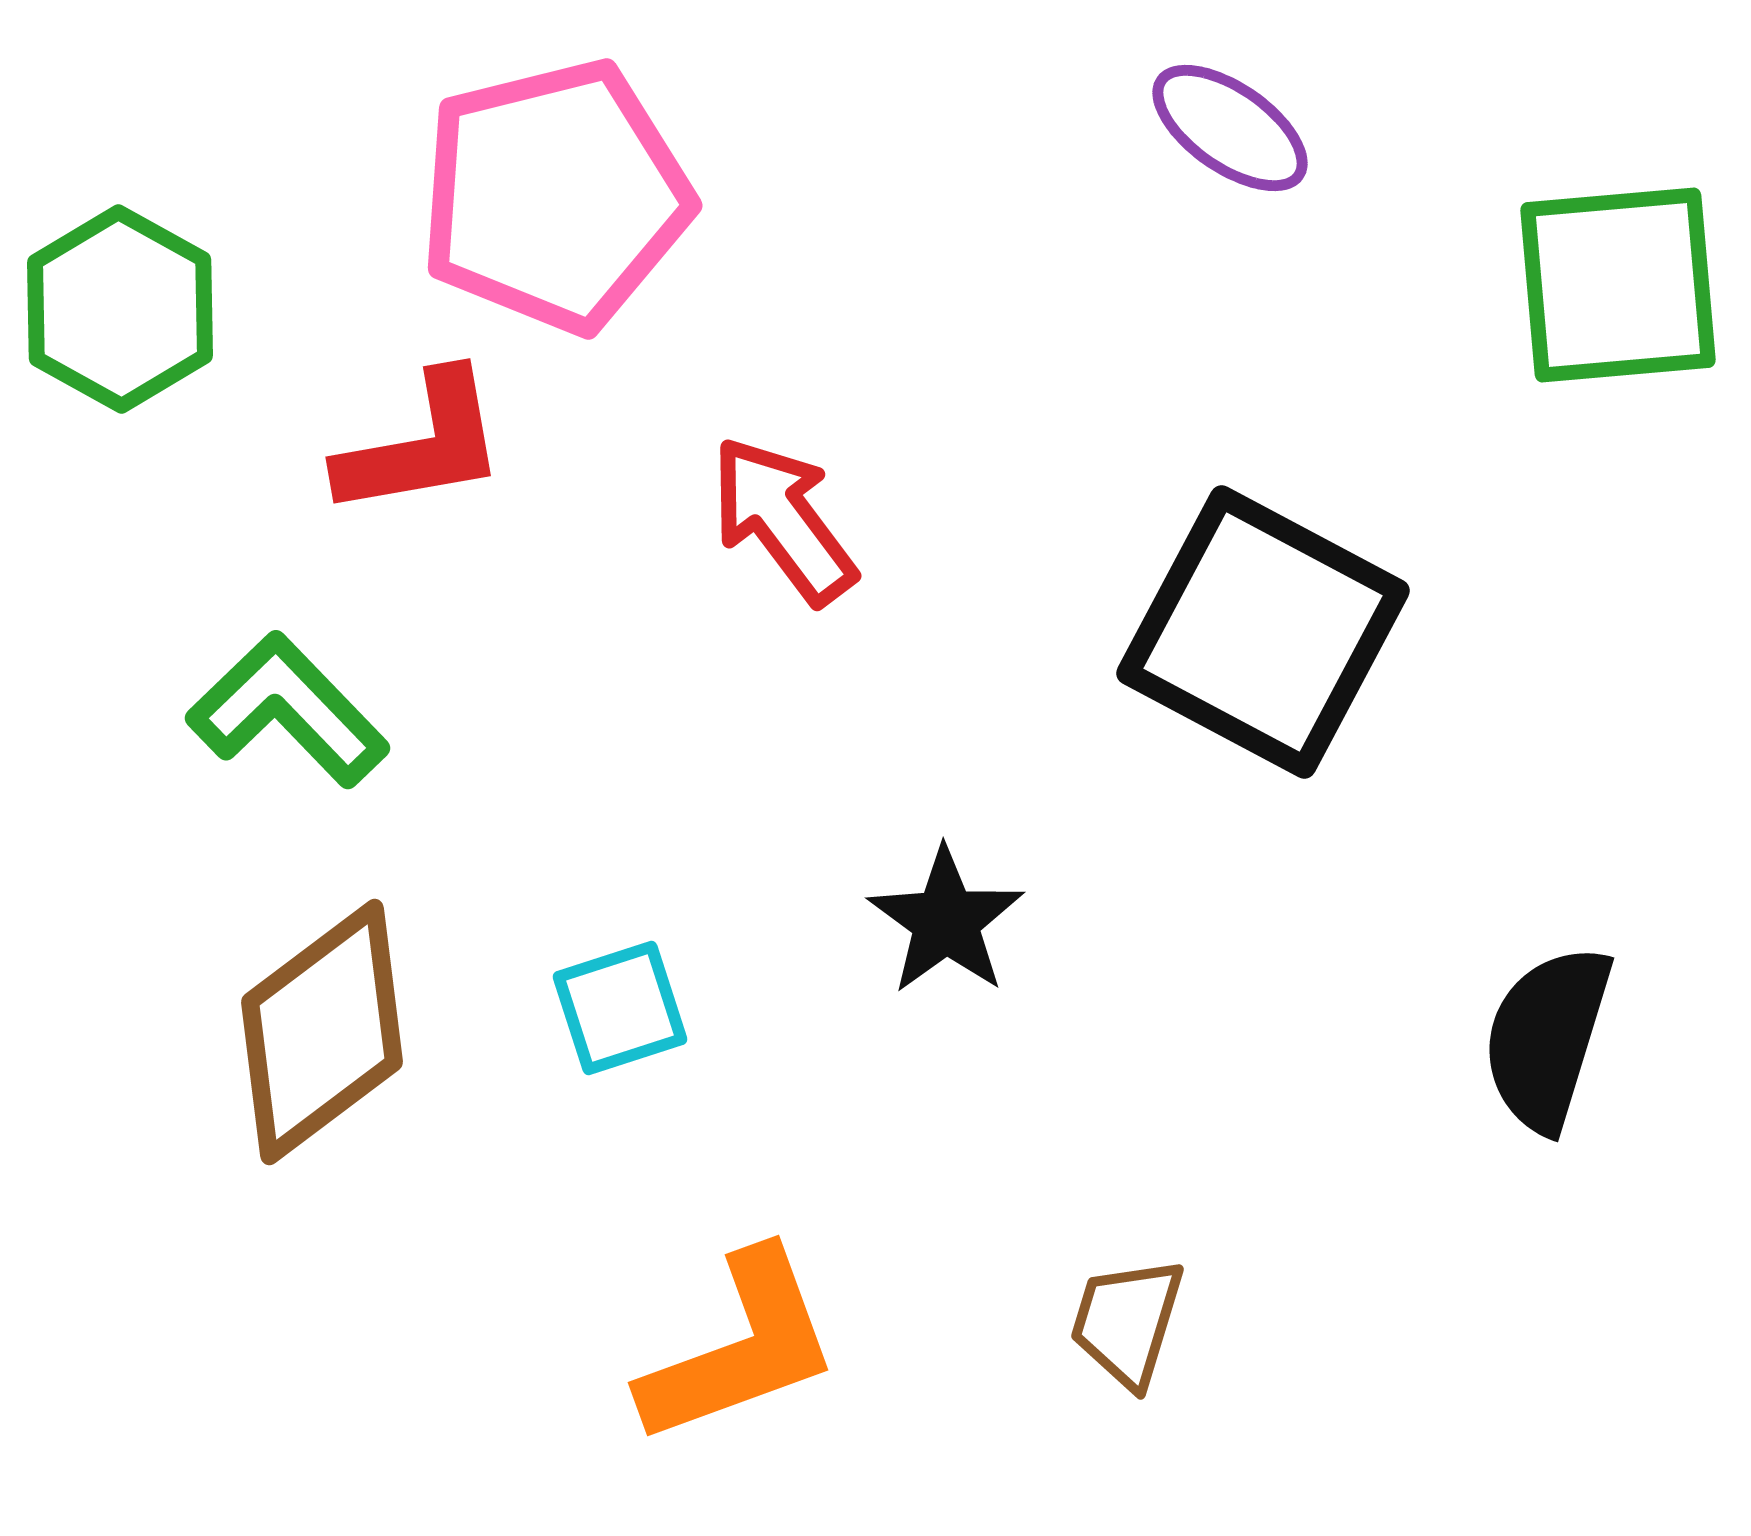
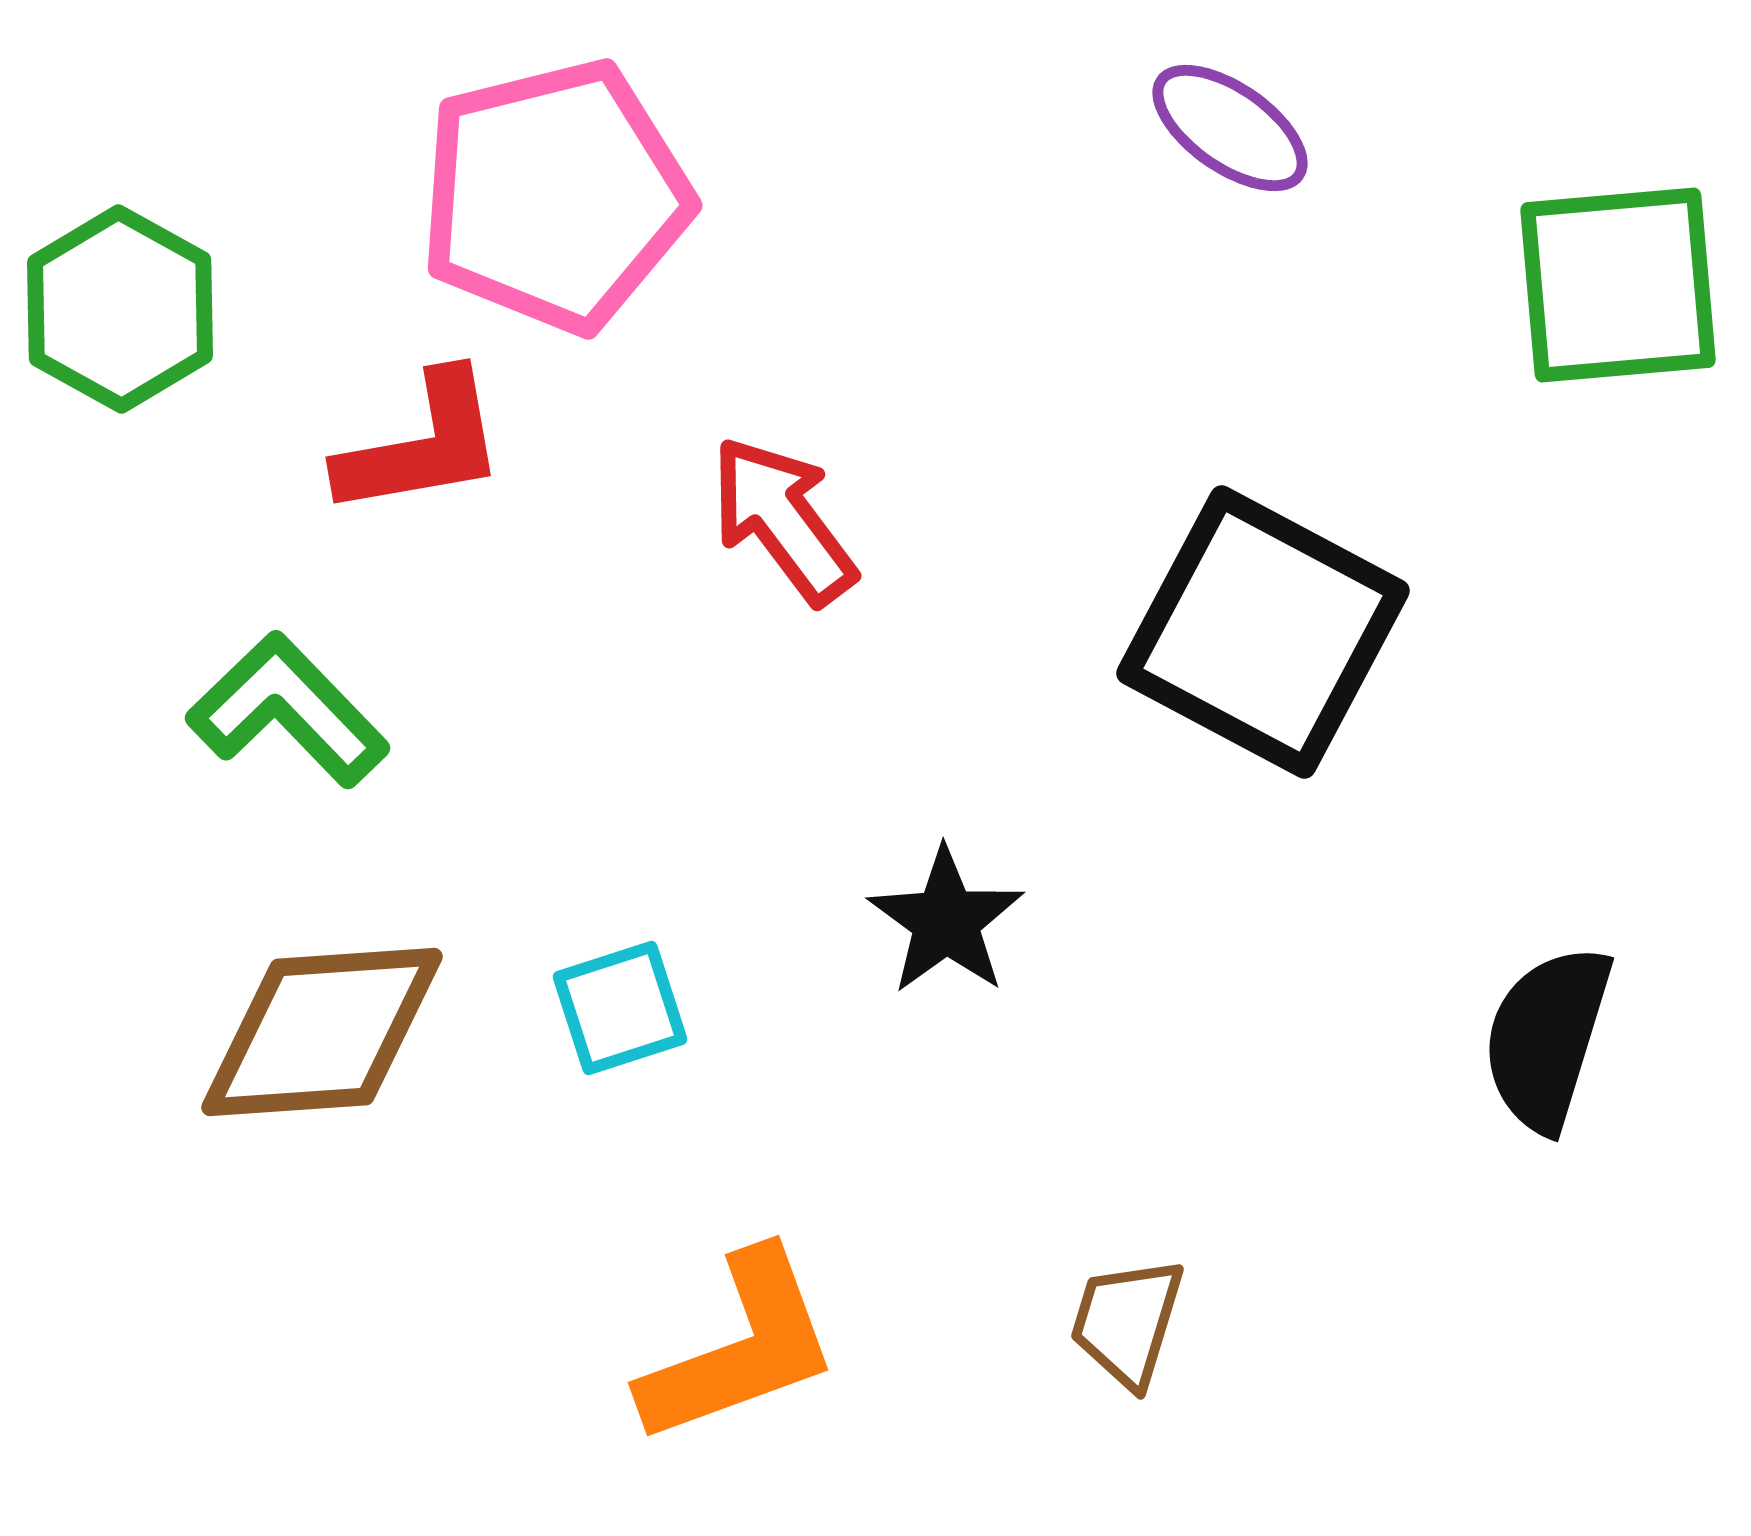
brown diamond: rotated 33 degrees clockwise
